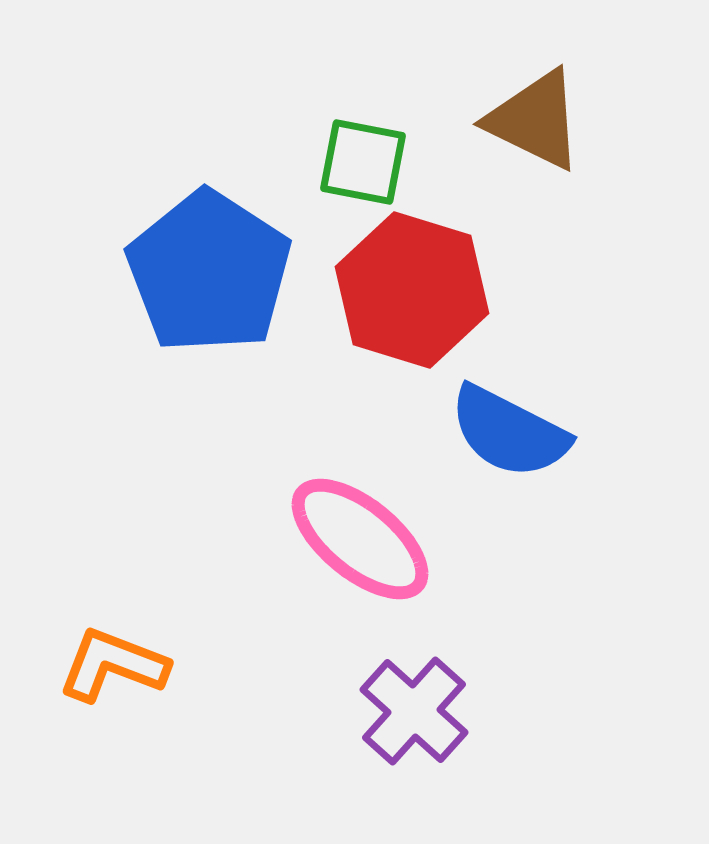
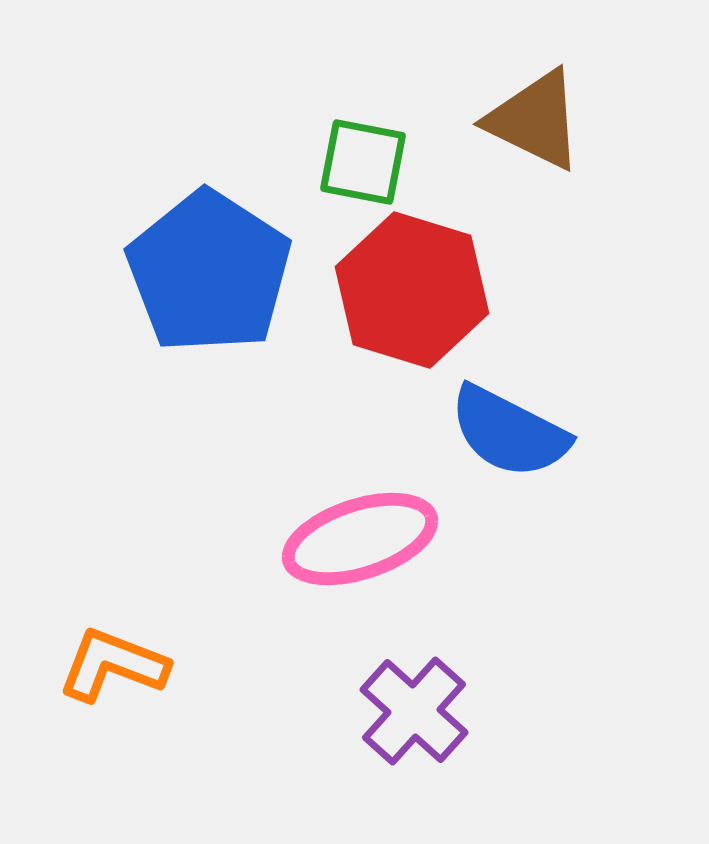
pink ellipse: rotated 57 degrees counterclockwise
